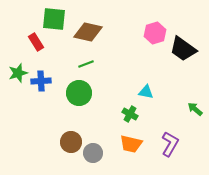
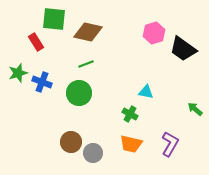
pink hexagon: moved 1 px left
blue cross: moved 1 px right, 1 px down; rotated 24 degrees clockwise
